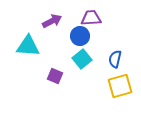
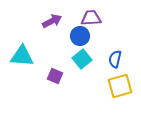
cyan triangle: moved 6 px left, 10 px down
